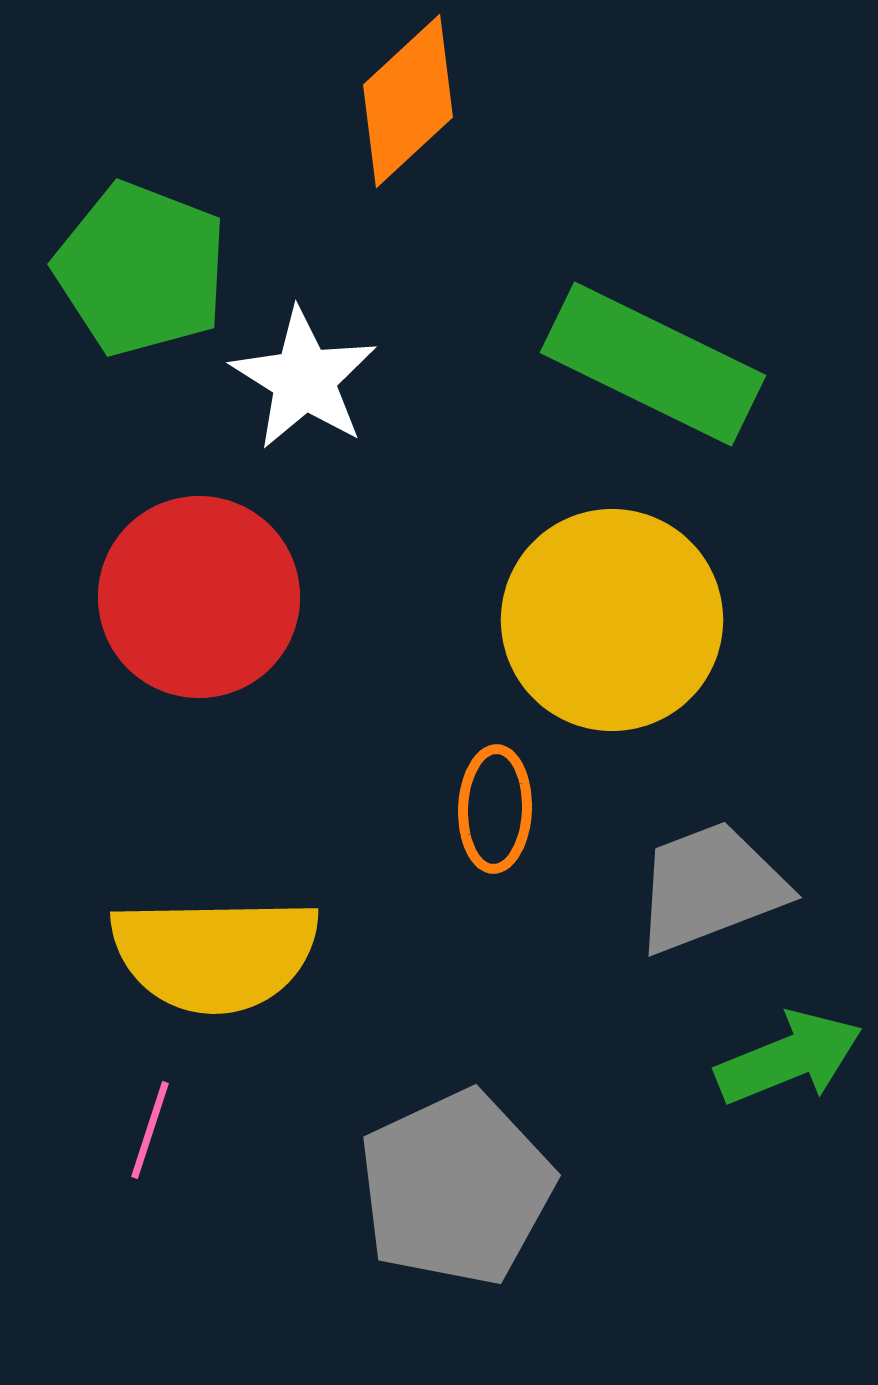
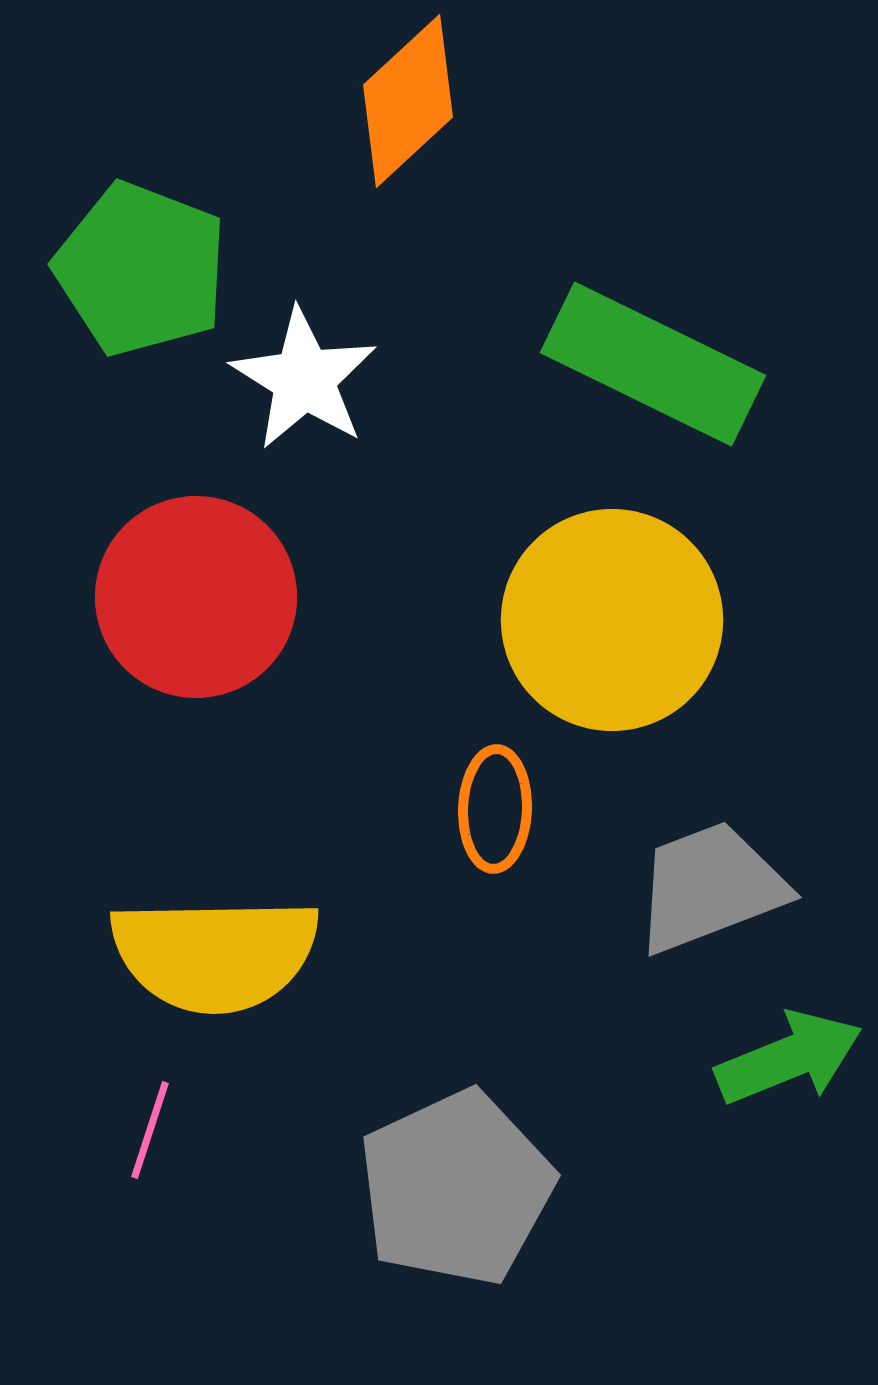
red circle: moved 3 px left
